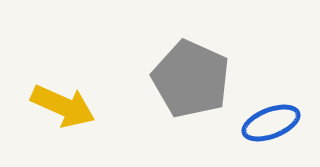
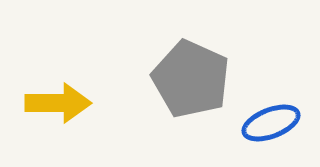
yellow arrow: moved 5 px left, 3 px up; rotated 24 degrees counterclockwise
